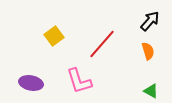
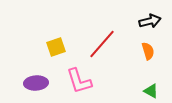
black arrow: rotated 35 degrees clockwise
yellow square: moved 2 px right, 11 px down; rotated 18 degrees clockwise
purple ellipse: moved 5 px right; rotated 15 degrees counterclockwise
